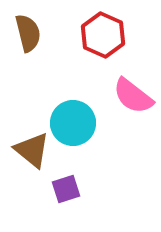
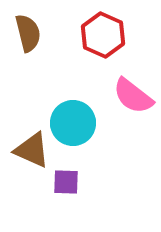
brown triangle: rotated 15 degrees counterclockwise
purple square: moved 7 px up; rotated 20 degrees clockwise
